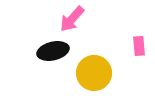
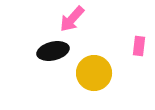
pink rectangle: rotated 12 degrees clockwise
